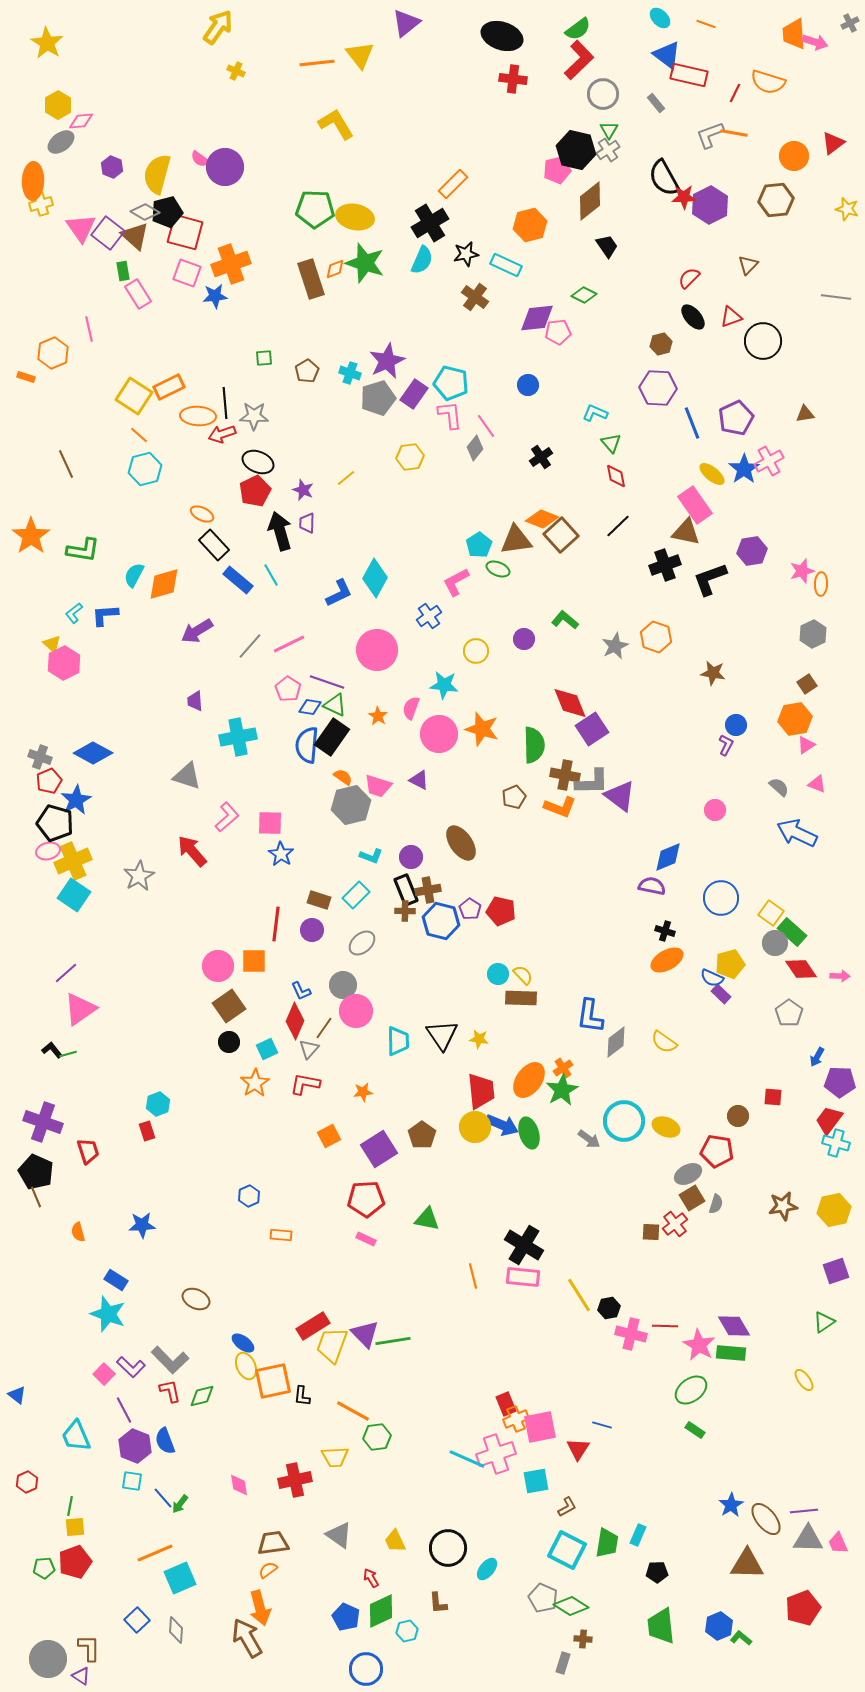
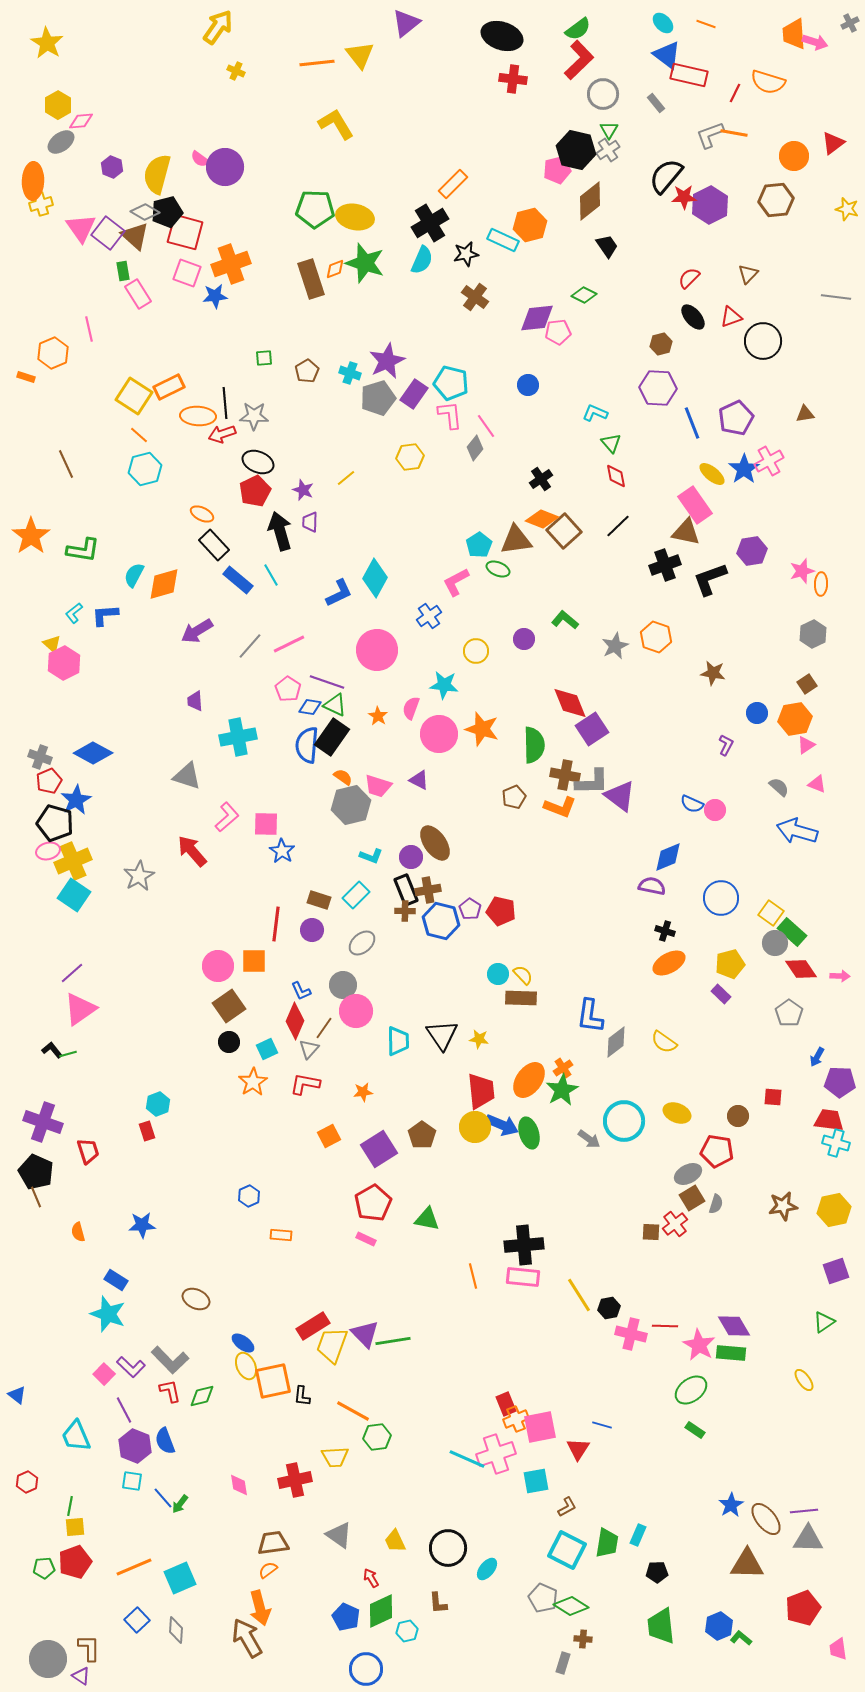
cyan ellipse at (660, 18): moved 3 px right, 5 px down
black semicircle at (664, 178): moved 2 px right, 2 px up; rotated 69 degrees clockwise
cyan rectangle at (506, 265): moved 3 px left, 25 px up
brown triangle at (748, 265): moved 9 px down
black cross at (541, 457): moved 22 px down
purple trapezoid at (307, 523): moved 3 px right, 1 px up
brown square at (561, 535): moved 3 px right, 4 px up
blue circle at (736, 725): moved 21 px right, 12 px up
pink square at (270, 823): moved 4 px left, 1 px down
blue arrow at (797, 833): moved 2 px up; rotated 9 degrees counterclockwise
brown ellipse at (461, 843): moved 26 px left
blue star at (281, 854): moved 1 px right, 3 px up
orange ellipse at (667, 960): moved 2 px right, 3 px down
purple line at (66, 973): moved 6 px right
blue semicircle at (712, 978): moved 20 px left, 174 px up
orange star at (255, 1083): moved 2 px left, 1 px up
red trapezoid at (829, 1120): rotated 60 degrees clockwise
yellow ellipse at (666, 1127): moved 11 px right, 14 px up
red pentagon at (366, 1199): moved 7 px right, 4 px down; rotated 27 degrees counterclockwise
black cross at (524, 1245): rotated 36 degrees counterclockwise
pink trapezoid at (838, 1543): moved 106 px down; rotated 15 degrees clockwise
orange line at (155, 1553): moved 21 px left, 14 px down
